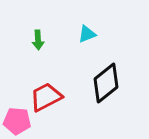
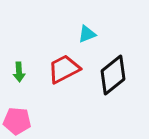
green arrow: moved 19 px left, 32 px down
black diamond: moved 7 px right, 8 px up
red trapezoid: moved 18 px right, 28 px up
